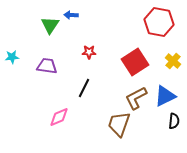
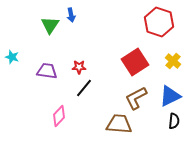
blue arrow: rotated 104 degrees counterclockwise
red hexagon: rotated 8 degrees clockwise
red star: moved 10 px left, 15 px down
cyan star: rotated 24 degrees clockwise
purple trapezoid: moved 5 px down
black line: rotated 12 degrees clockwise
blue triangle: moved 5 px right
pink diamond: moved 1 px up; rotated 25 degrees counterclockwise
brown trapezoid: rotated 76 degrees clockwise
